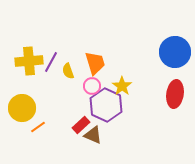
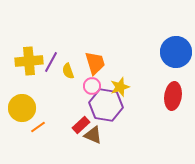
blue circle: moved 1 px right
yellow star: moved 2 px left, 1 px down; rotated 18 degrees clockwise
red ellipse: moved 2 px left, 2 px down
purple hexagon: rotated 16 degrees counterclockwise
